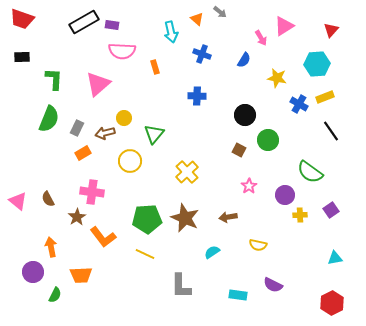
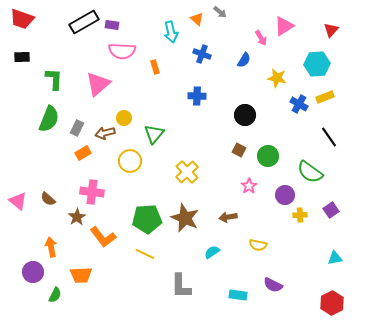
black line at (331, 131): moved 2 px left, 6 px down
green circle at (268, 140): moved 16 px down
brown semicircle at (48, 199): rotated 21 degrees counterclockwise
